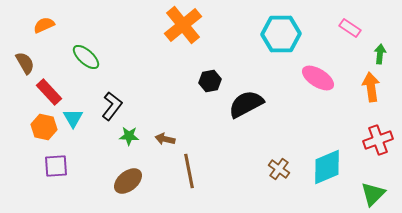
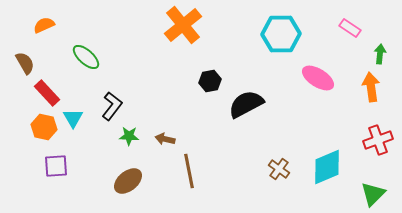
red rectangle: moved 2 px left, 1 px down
